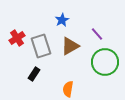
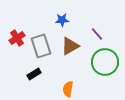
blue star: rotated 24 degrees clockwise
black rectangle: rotated 24 degrees clockwise
